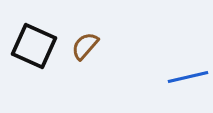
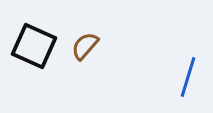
blue line: rotated 60 degrees counterclockwise
